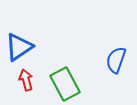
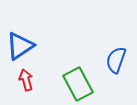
blue triangle: moved 1 px right, 1 px up
green rectangle: moved 13 px right
